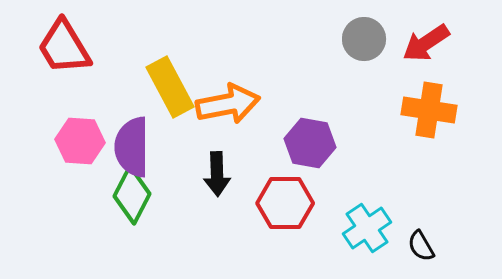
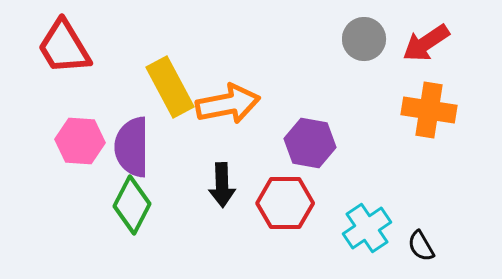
black arrow: moved 5 px right, 11 px down
green diamond: moved 10 px down
